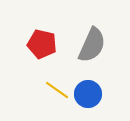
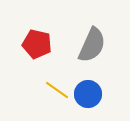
red pentagon: moved 5 px left
